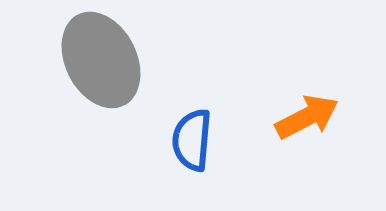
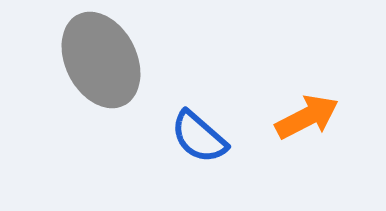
blue semicircle: moved 7 px right, 3 px up; rotated 54 degrees counterclockwise
